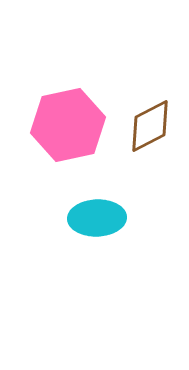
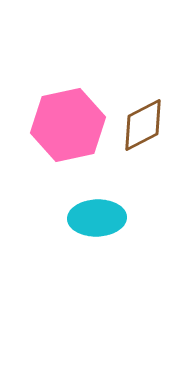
brown diamond: moved 7 px left, 1 px up
